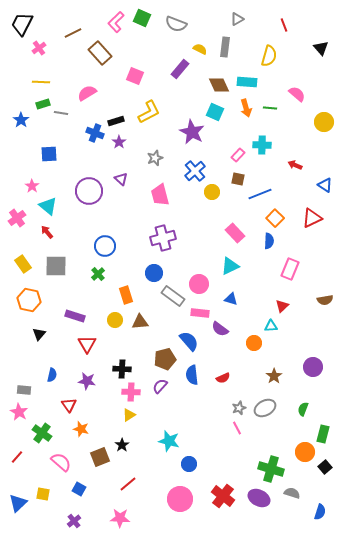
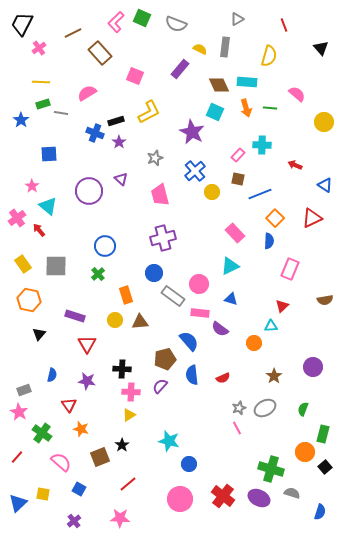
red arrow at (47, 232): moved 8 px left, 2 px up
gray rectangle at (24, 390): rotated 24 degrees counterclockwise
